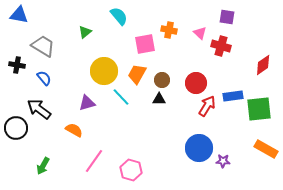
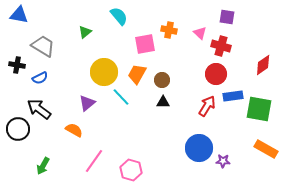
yellow circle: moved 1 px down
blue semicircle: moved 4 px left; rotated 105 degrees clockwise
red circle: moved 20 px right, 9 px up
black triangle: moved 4 px right, 3 px down
purple triangle: rotated 24 degrees counterclockwise
green square: rotated 16 degrees clockwise
black circle: moved 2 px right, 1 px down
